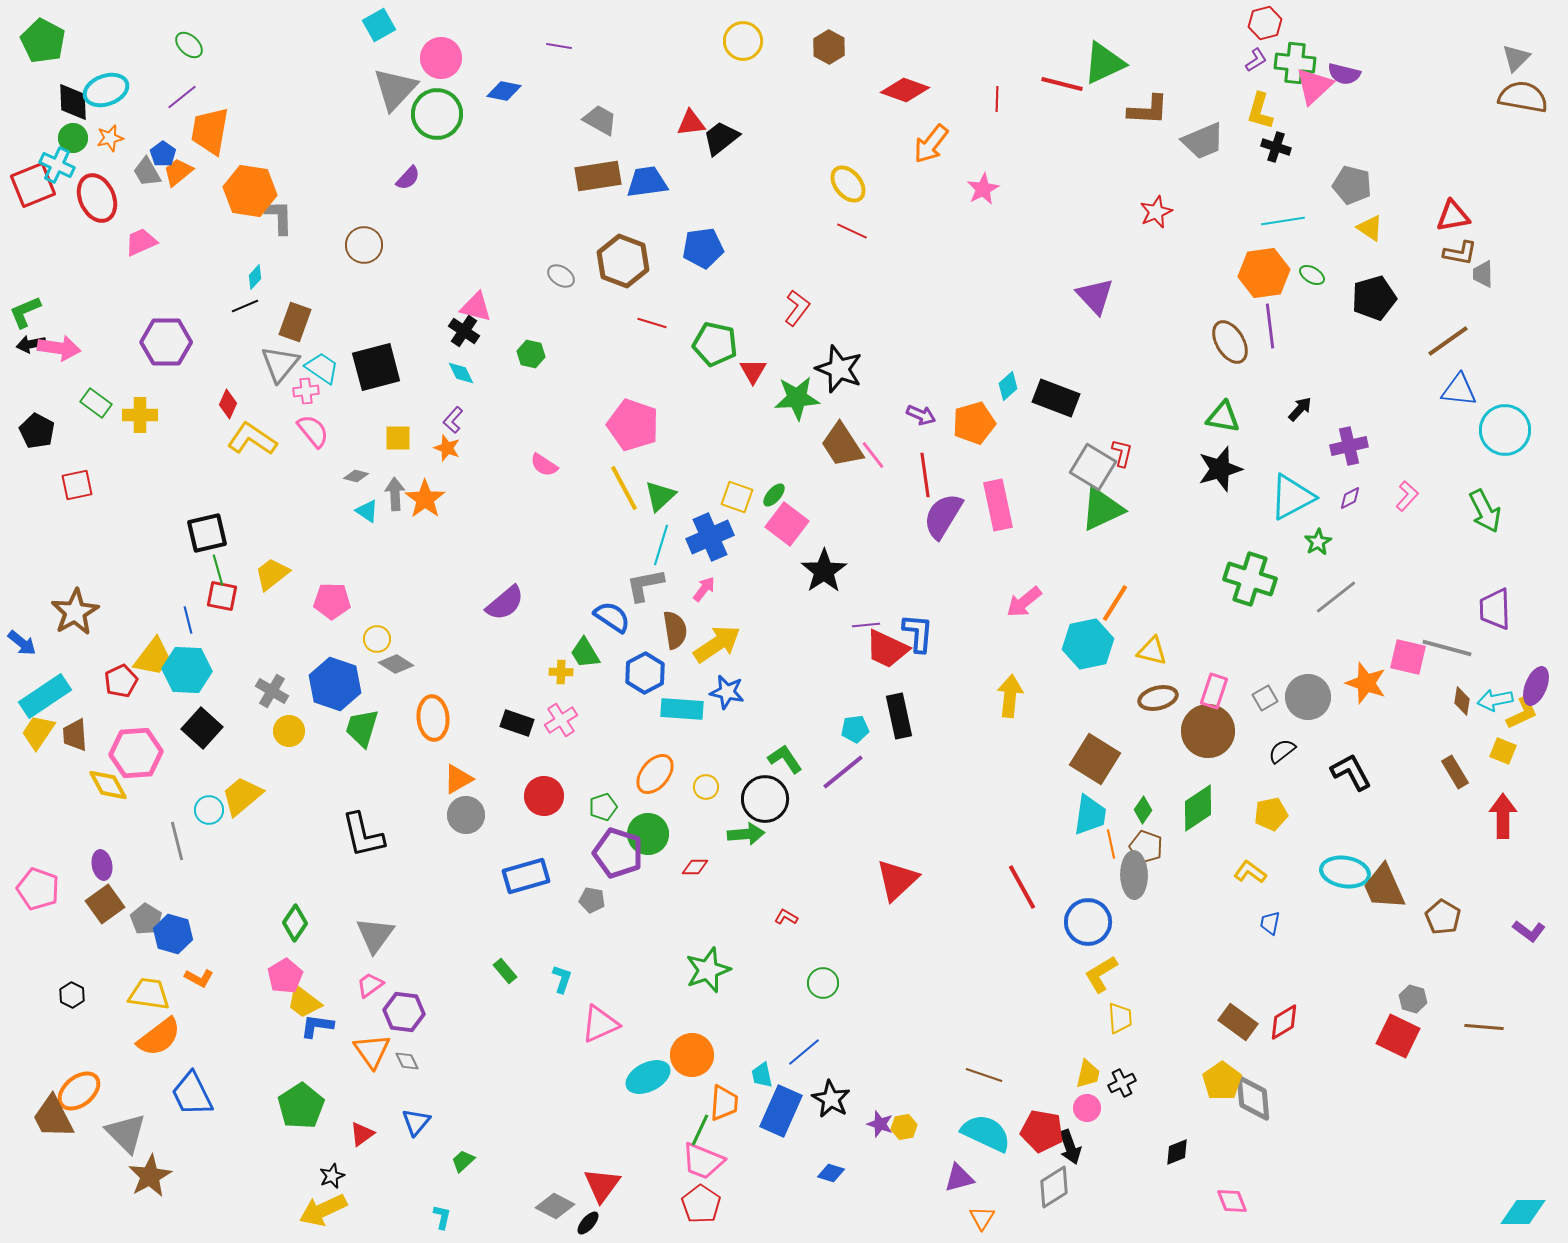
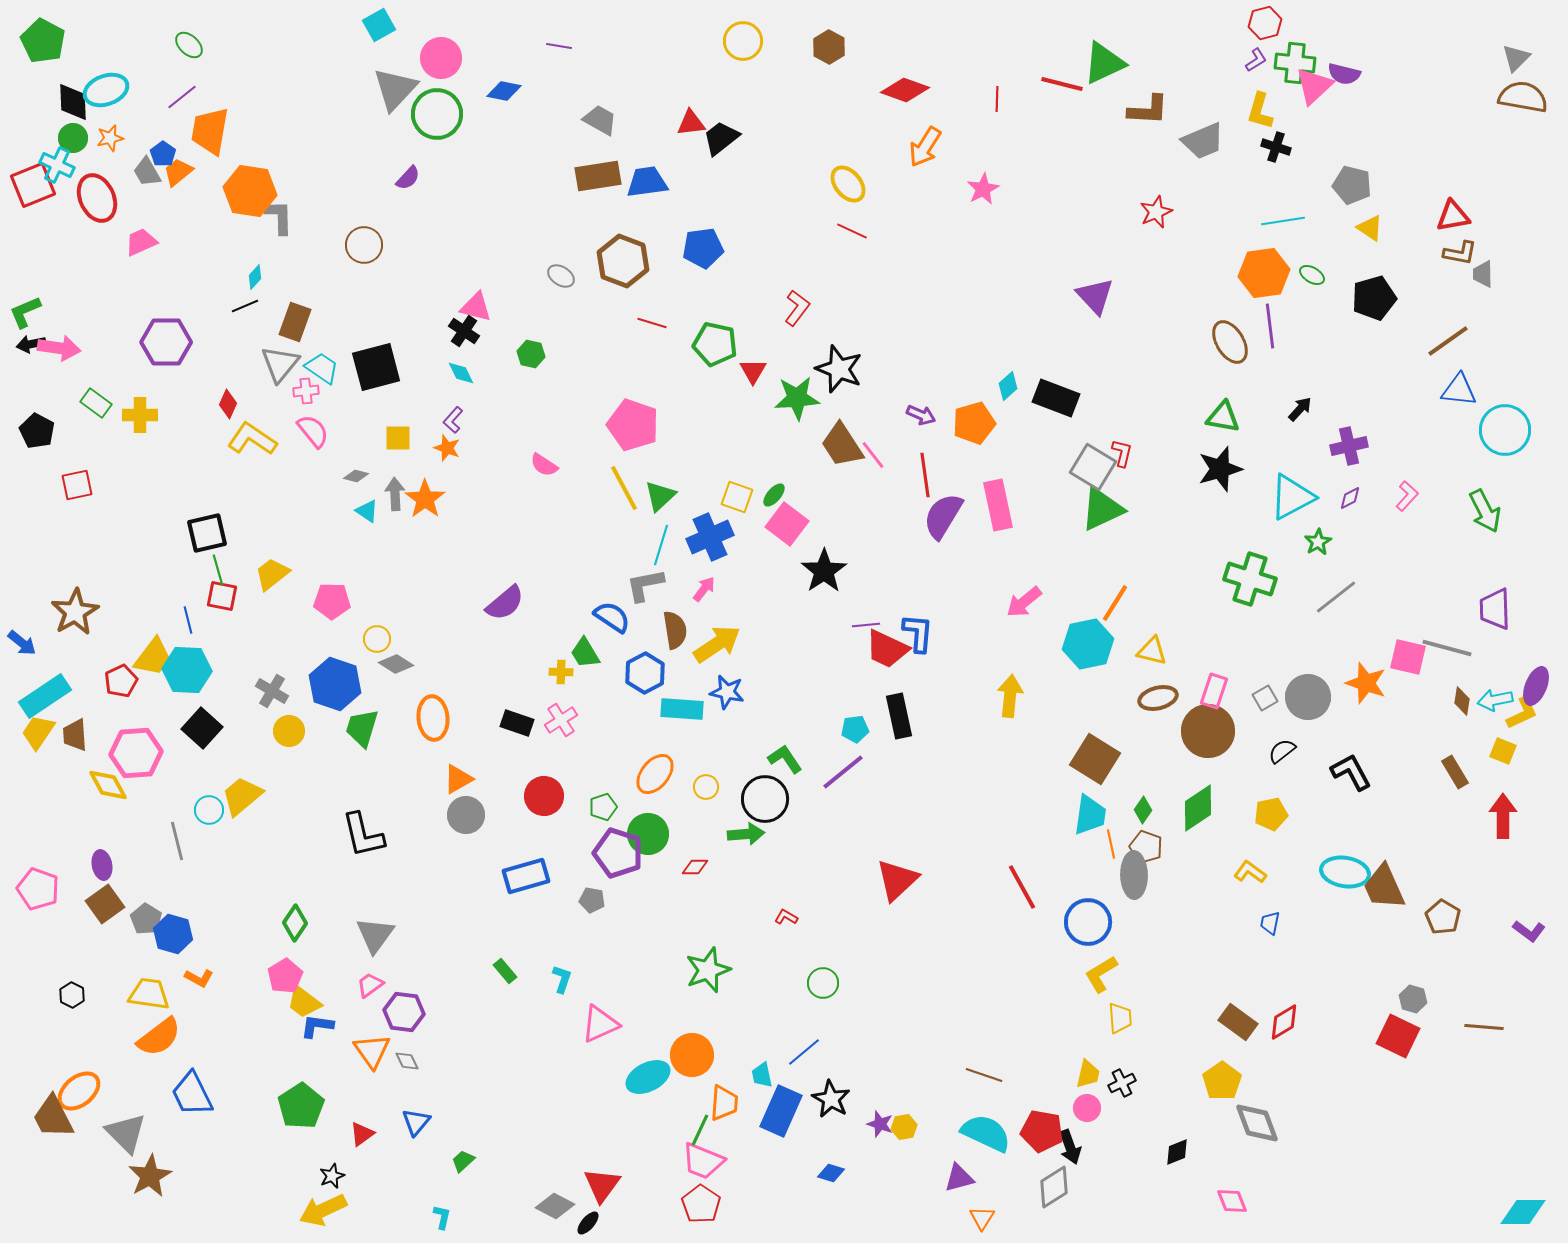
orange arrow at (931, 144): moved 6 px left, 3 px down; rotated 6 degrees counterclockwise
gray diamond at (1253, 1098): moved 4 px right, 25 px down; rotated 15 degrees counterclockwise
